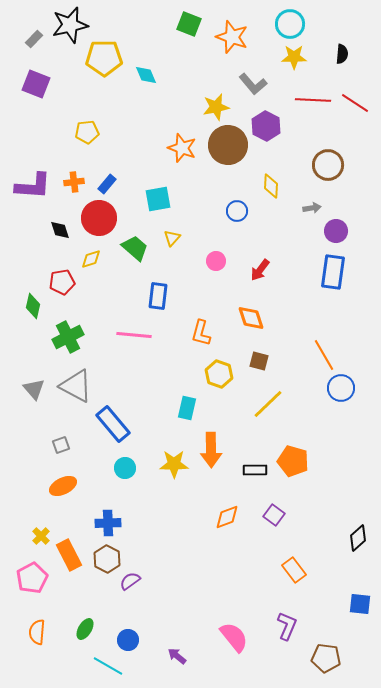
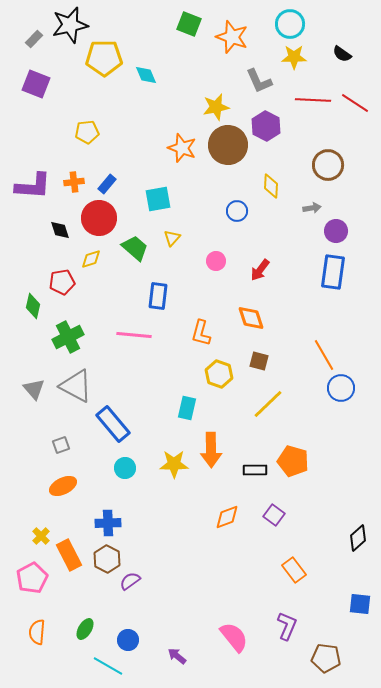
black semicircle at (342, 54): rotated 120 degrees clockwise
gray L-shape at (253, 84): moved 6 px right, 3 px up; rotated 16 degrees clockwise
